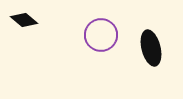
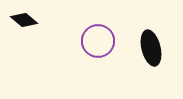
purple circle: moved 3 px left, 6 px down
